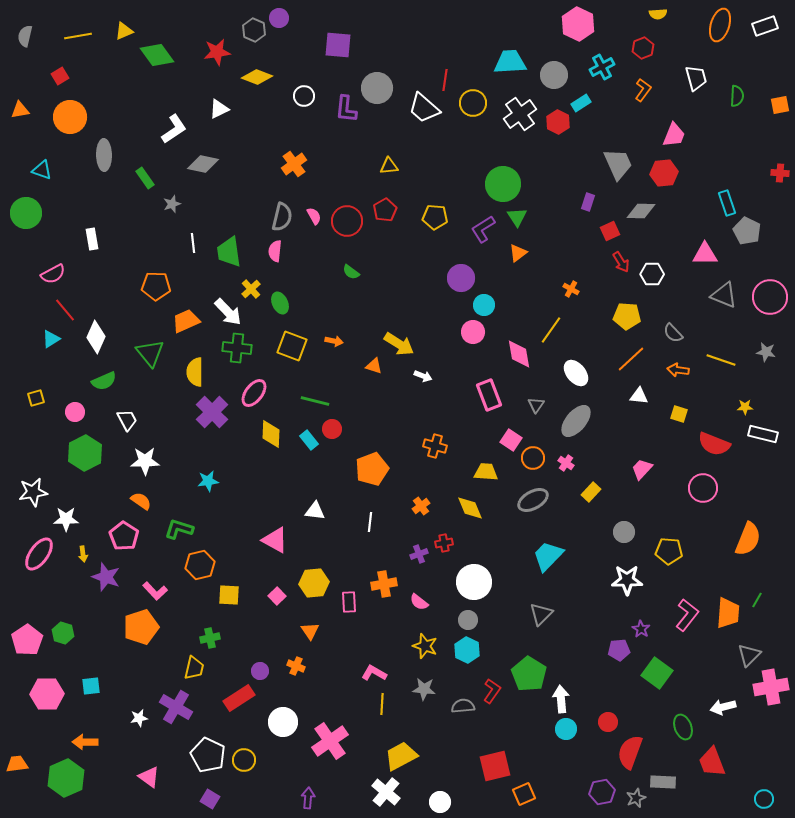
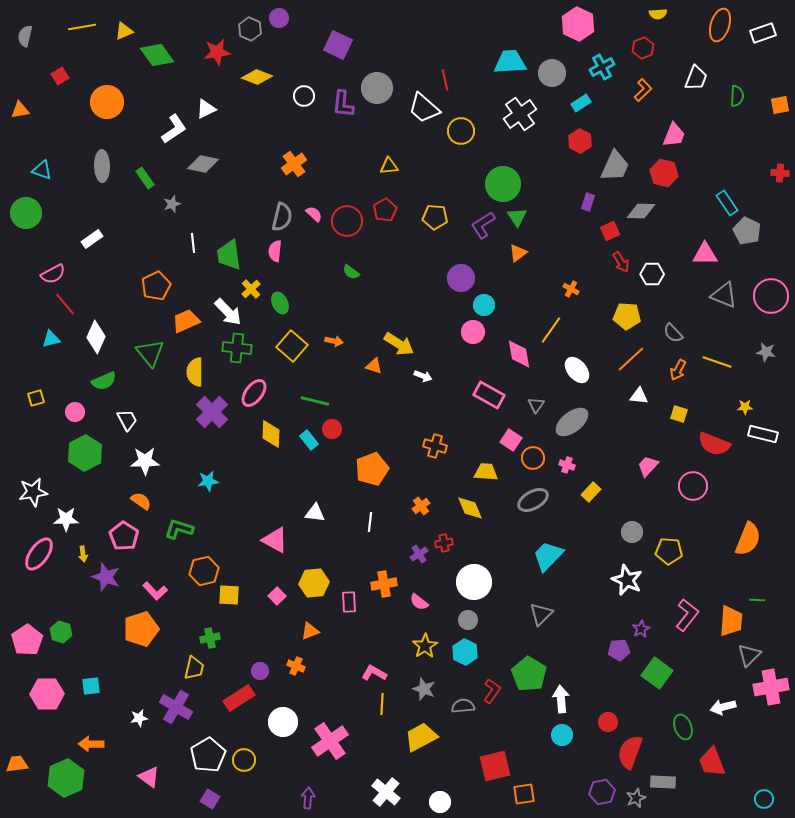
white rectangle at (765, 26): moved 2 px left, 7 px down
gray hexagon at (254, 30): moved 4 px left, 1 px up
yellow line at (78, 36): moved 4 px right, 9 px up
purple square at (338, 45): rotated 20 degrees clockwise
gray circle at (554, 75): moved 2 px left, 2 px up
white trapezoid at (696, 78): rotated 36 degrees clockwise
red line at (445, 80): rotated 20 degrees counterclockwise
orange L-shape at (643, 90): rotated 10 degrees clockwise
yellow circle at (473, 103): moved 12 px left, 28 px down
white triangle at (219, 109): moved 13 px left
purple L-shape at (346, 109): moved 3 px left, 5 px up
orange circle at (70, 117): moved 37 px right, 15 px up
red hexagon at (558, 122): moved 22 px right, 19 px down
gray ellipse at (104, 155): moved 2 px left, 11 px down
gray trapezoid at (618, 164): moved 3 px left, 2 px down; rotated 48 degrees clockwise
red hexagon at (664, 173): rotated 20 degrees clockwise
cyan rectangle at (727, 203): rotated 15 degrees counterclockwise
pink semicircle at (314, 216): moved 2 px up; rotated 18 degrees counterclockwise
purple L-shape at (483, 229): moved 4 px up
white rectangle at (92, 239): rotated 65 degrees clockwise
green trapezoid at (229, 252): moved 3 px down
orange pentagon at (156, 286): rotated 28 degrees counterclockwise
pink circle at (770, 297): moved 1 px right, 1 px up
red line at (65, 310): moved 6 px up
cyan triangle at (51, 339): rotated 18 degrees clockwise
yellow square at (292, 346): rotated 20 degrees clockwise
yellow line at (721, 360): moved 4 px left, 2 px down
orange arrow at (678, 370): rotated 70 degrees counterclockwise
white ellipse at (576, 373): moved 1 px right, 3 px up
pink rectangle at (489, 395): rotated 40 degrees counterclockwise
gray ellipse at (576, 421): moved 4 px left, 1 px down; rotated 12 degrees clockwise
pink cross at (566, 463): moved 1 px right, 2 px down; rotated 14 degrees counterclockwise
pink trapezoid at (642, 469): moved 6 px right, 3 px up
pink circle at (703, 488): moved 10 px left, 2 px up
white triangle at (315, 511): moved 2 px down
gray circle at (624, 532): moved 8 px right
purple cross at (419, 554): rotated 12 degrees counterclockwise
orange hexagon at (200, 565): moved 4 px right, 6 px down
white star at (627, 580): rotated 24 degrees clockwise
green line at (757, 600): rotated 63 degrees clockwise
orange trapezoid at (728, 613): moved 3 px right, 8 px down
orange pentagon at (141, 627): moved 2 px down
purple star at (641, 629): rotated 12 degrees clockwise
orange triangle at (310, 631): rotated 42 degrees clockwise
green hexagon at (63, 633): moved 2 px left, 1 px up
yellow star at (425, 646): rotated 20 degrees clockwise
cyan hexagon at (467, 650): moved 2 px left, 2 px down
gray star at (424, 689): rotated 15 degrees clockwise
cyan circle at (566, 729): moved 4 px left, 6 px down
orange arrow at (85, 742): moved 6 px right, 2 px down
white pentagon at (208, 755): rotated 16 degrees clockwise
yellow trapezoid at (401, 756): moved 20 px right, 19 px up
orange square at (524, 794): rotated 15 degrees clockwise
